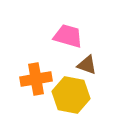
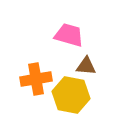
pink trapezoid: moved 1 px right, 1 px up
brown triangle: moved 1 px left, 1 px down; rotated 15 degrees counterclockwise
